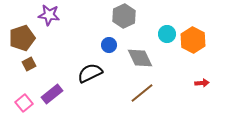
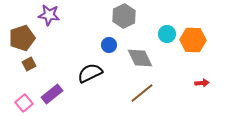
orange hexagon: rotated 25 degrees counterclockwise
